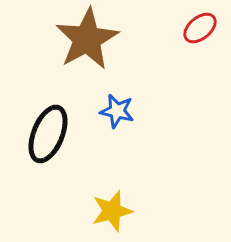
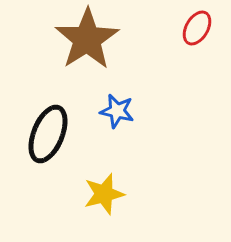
red ellipse: moved 3 px left; rotated 20 degrees counterclockwise
brown star: rotated 4 degrees counterclockwise
yellow star: moved 8 px left, 17 px up
